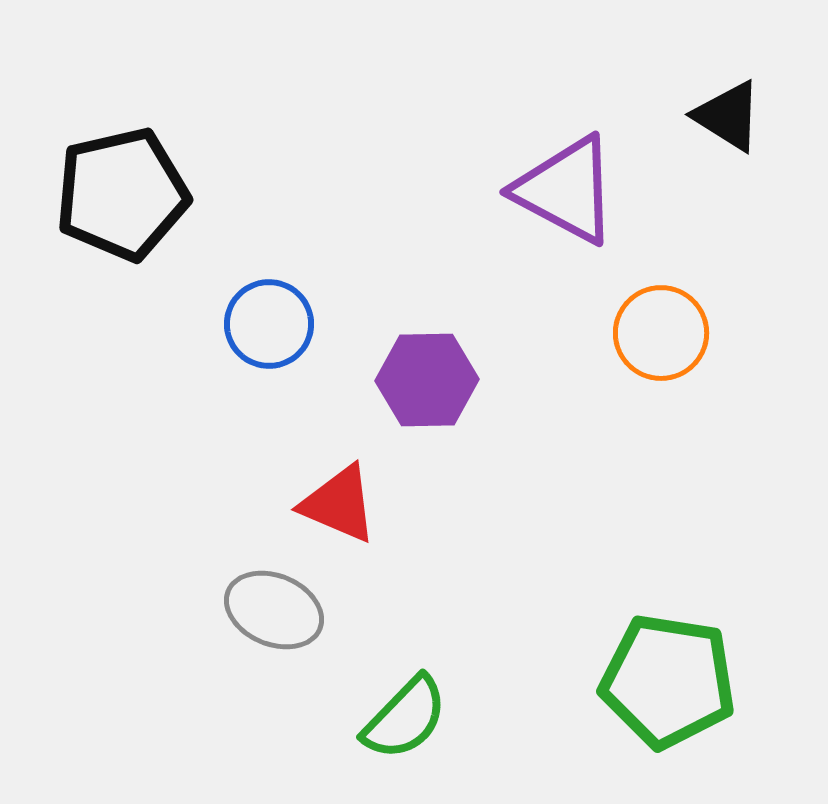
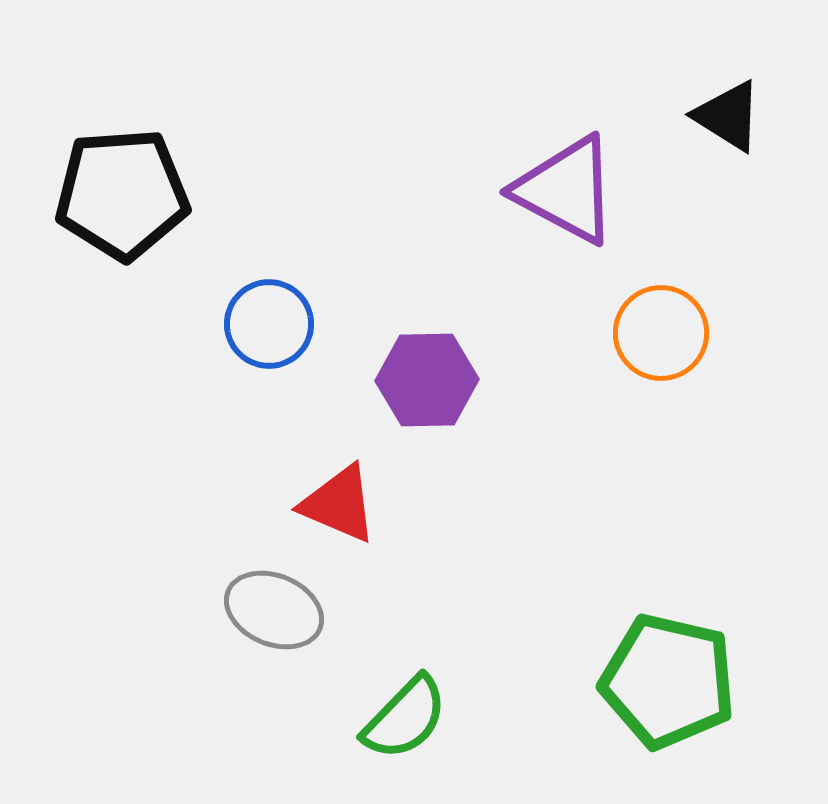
black pentagon: rotated 9 degrees clockwise
green pentagon: rotated 4 degrees clockwise
